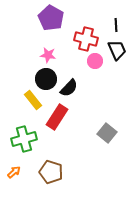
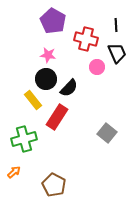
purple pentagon: moved 2 px right, 3 px down
black trapezoid: moved 3 px down
pink circle: moved 2 px right, 6 px down
brown pentagon: moved 3 px right, 13 px down; rotated 10 degrees clockwise
